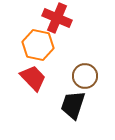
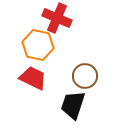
red trapezoid: rotated 20 degrees counterclockwise
